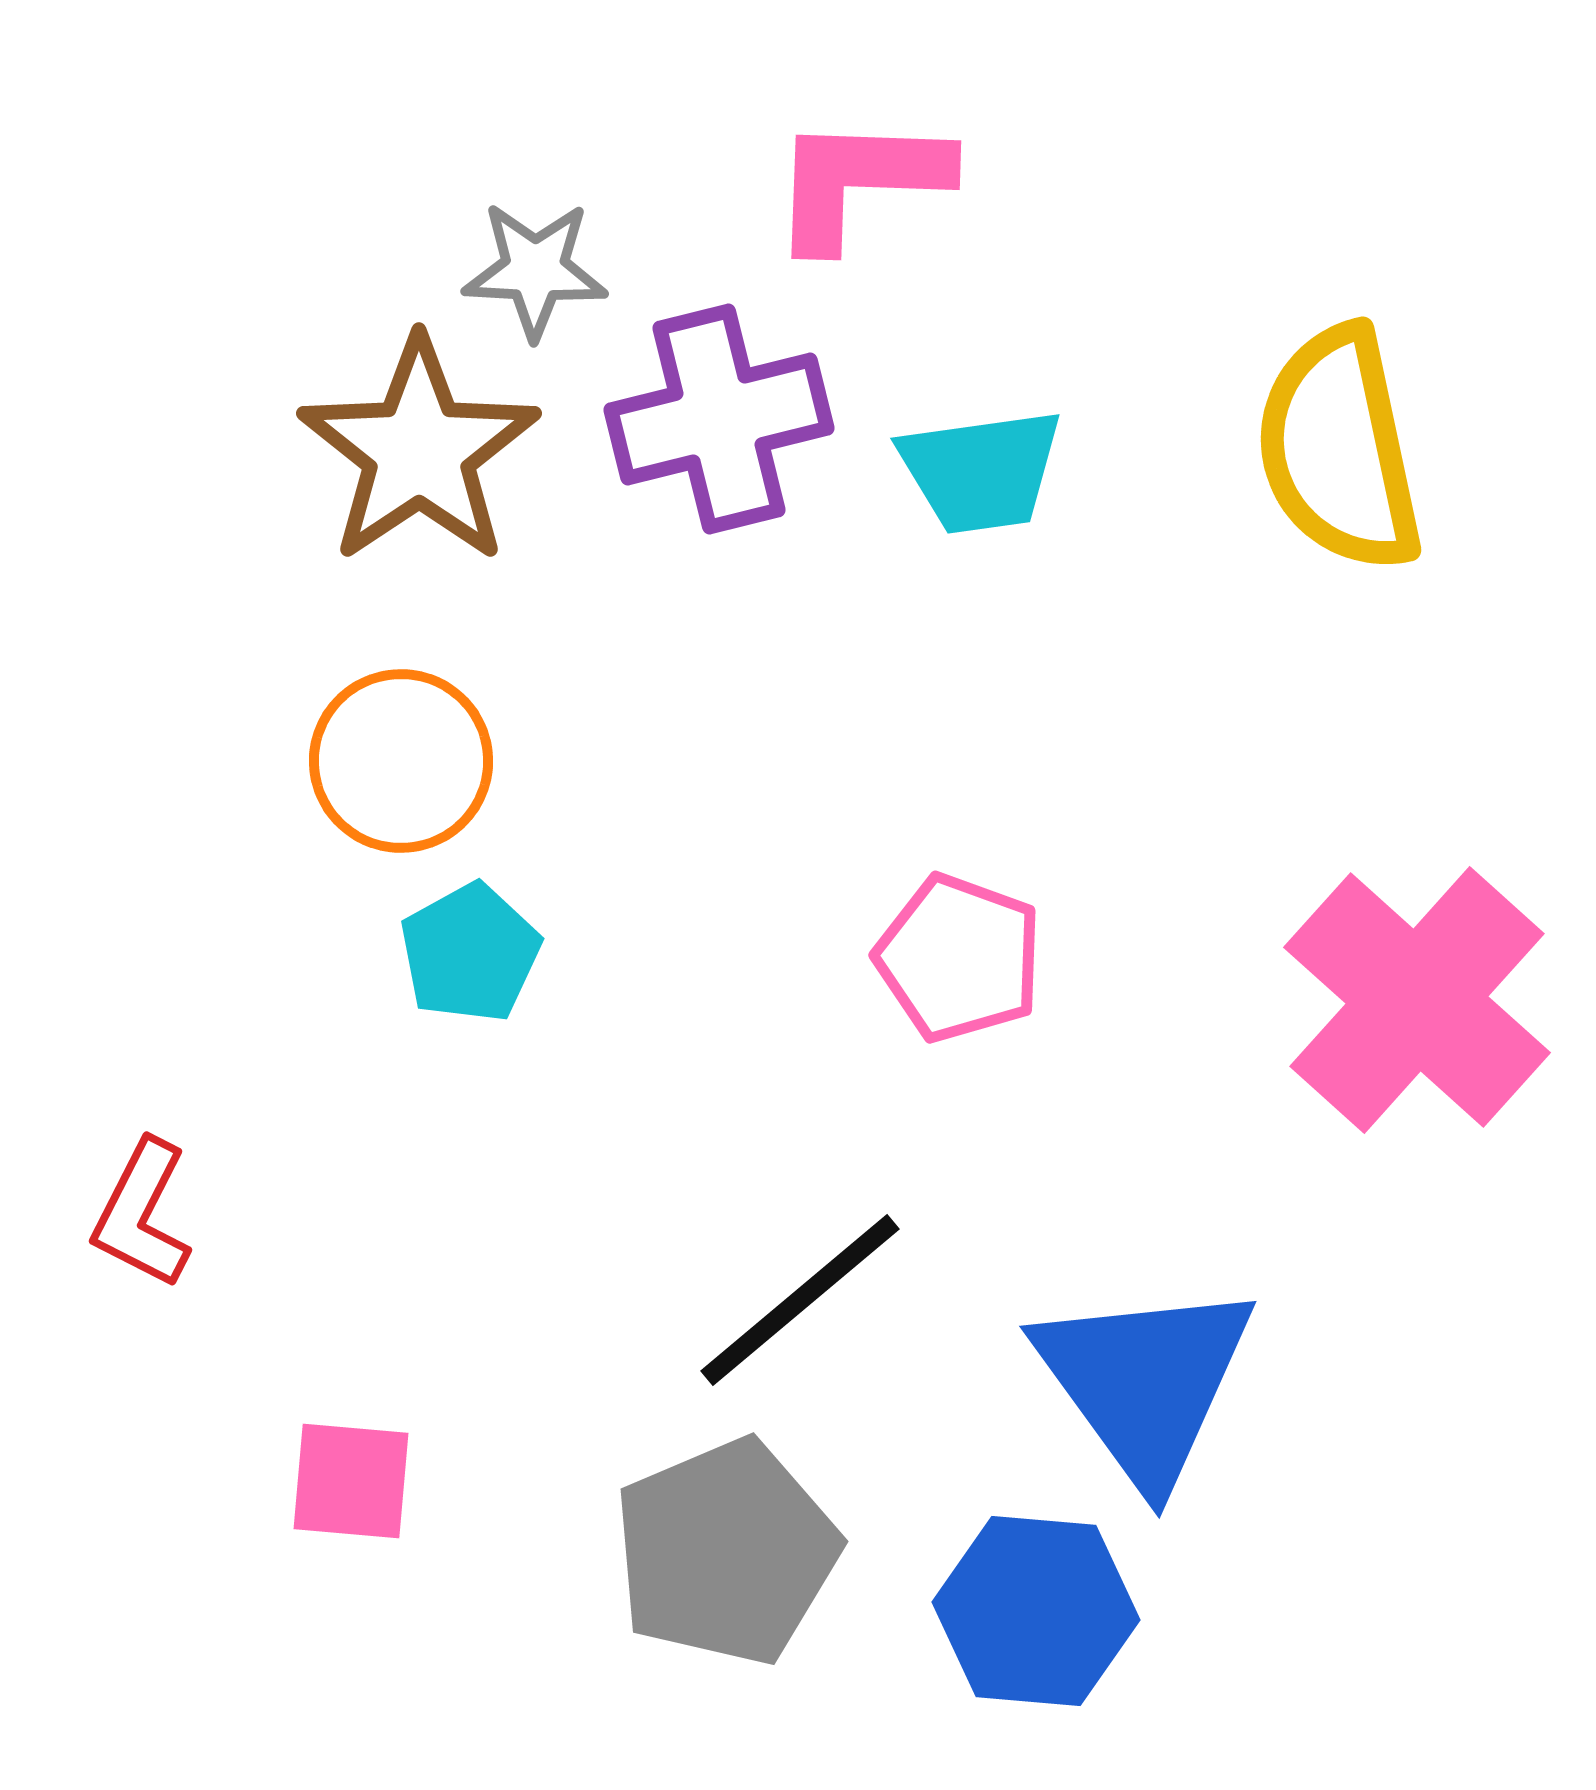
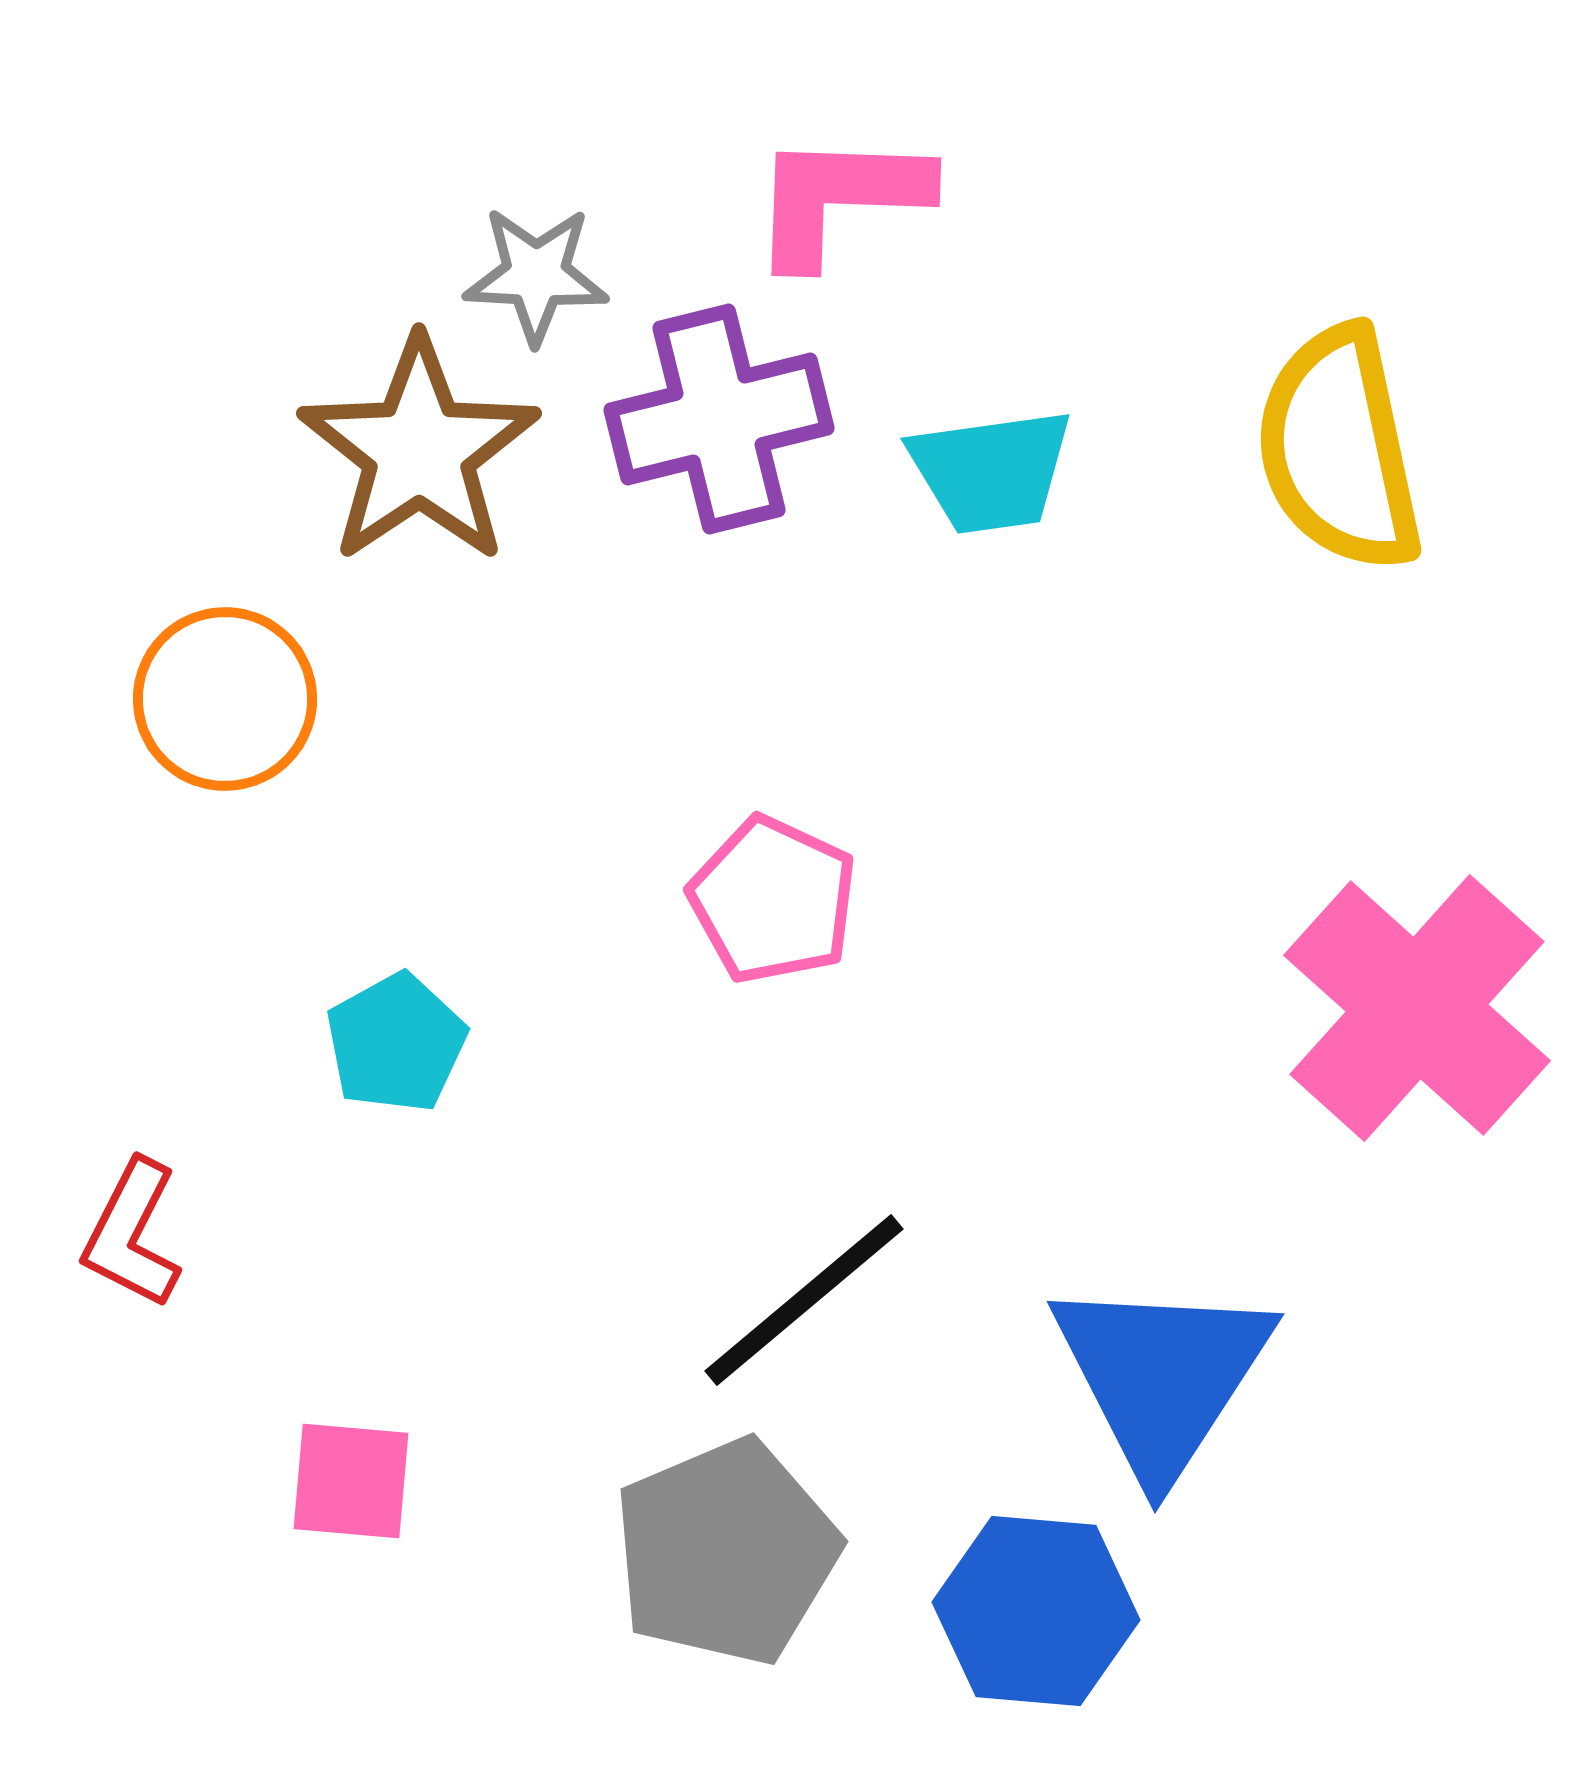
pink L-shape: moved 20 px left, 17 px down
gray star: moved 1 px right, 5 px down
cyan trapezoid: moved 10 px right
orange circle: moved 176 px left, 62 px up
cyan pentagon: moved 74 px left, 90 px down
pink pentagon: moved 186 px left, 58 px up; rotated 5 degrees clockwise
pink cross: moved 8 px down
red L-shape: moved 10 px left, 20 px down
black line: moved 4 px right
blue triangle: moved 17 px right, 6 px up; rotated 9 degrees clockwise
